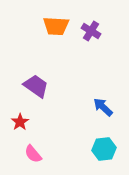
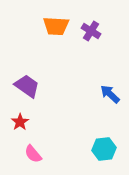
purple trapezoid: moved 9 px left
blue arrow: moved 7 px right, 13 px up
